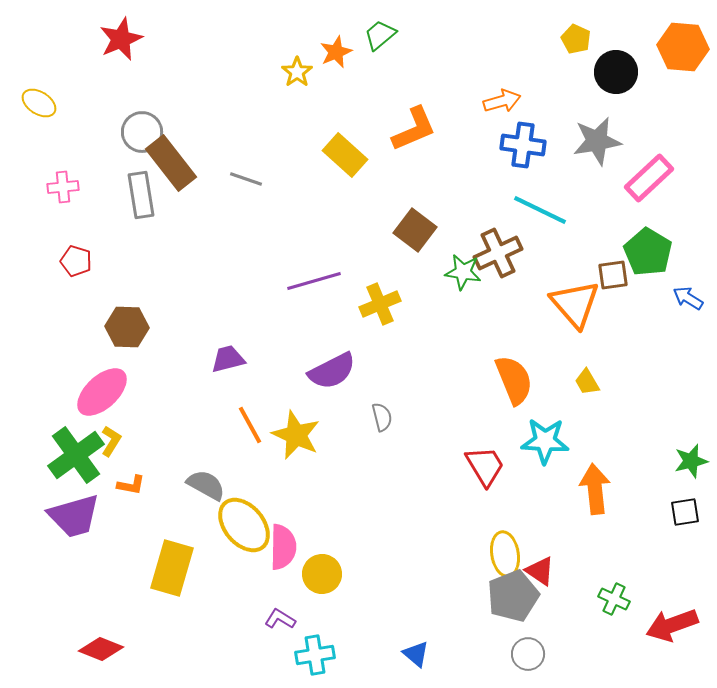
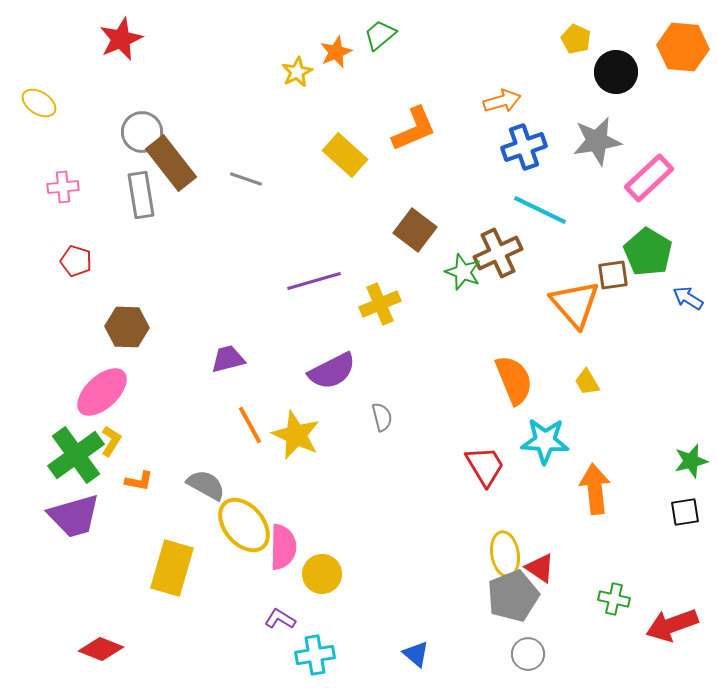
yellow star at (297, 72): rotated 8 degrees clockwise
blue cross at (523, 145): moved 1 px right, 2 px down; rotated 27 degrees counterclockwise
green star at (463, 272): rotated 12 degrees clockwise
orange L-shape at (131, 485): moved 8 px right, 4 px up
red triangle at (540, 571): moved 3 px up
green cross at (614, 599): rotated 12 degrees counterclockwise
